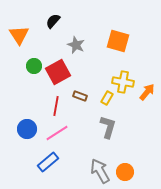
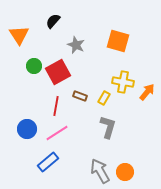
yellow rectangle: moved 3 px left
